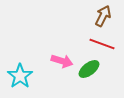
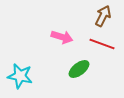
pink arrow: moved 24 px up
green ellipse: moved 10 px left
cyan star: rotated 25 degrees counterclockwise
